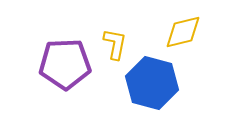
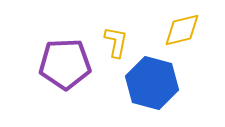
yellow diamond: moved 1 px left, 2 px up
yellow L-shape: moved 1 px right, 2 px up
